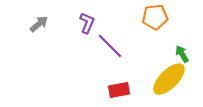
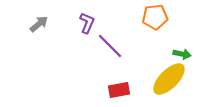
green arrow: rotated 132 degrees clockwise
